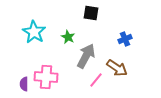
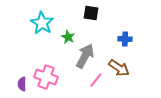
cyan star: moved 8 px right, 9 px up
blue cross: rotated 24 degrees clockwise
gray arrow: moved 1 px left
brown arrow: moved 2 px right
pink cross: rotated 15 degrees clockwise
purple semicircle: moved 2 px left
